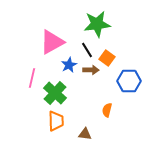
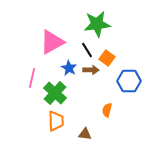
blue star: moved 3 px down; rotated 14 degrees counterclockwise
